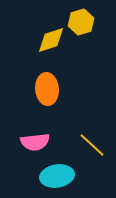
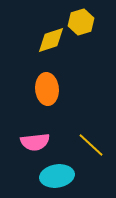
yellow line: moved 1 px left
